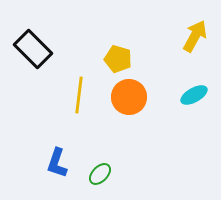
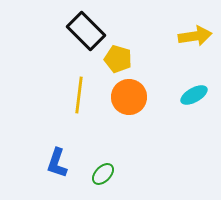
yellow arrow: rotated 52 degrees clockwise
black rectangle: moved 53 px right, 18 px up
green ellipse: moved 3 px right
